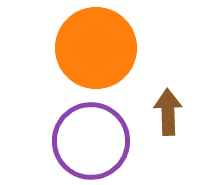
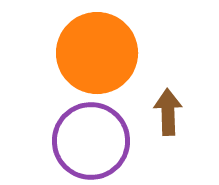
orange circle: moved 1 px right, 5 px down
